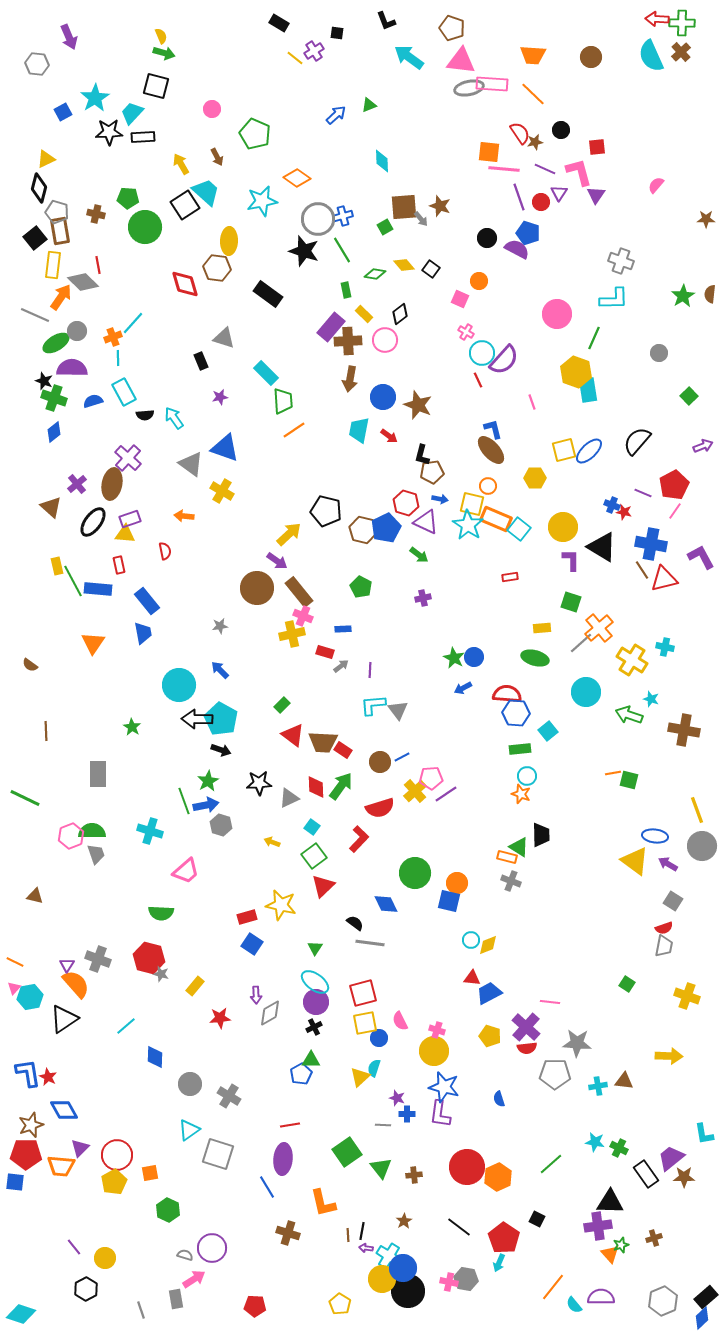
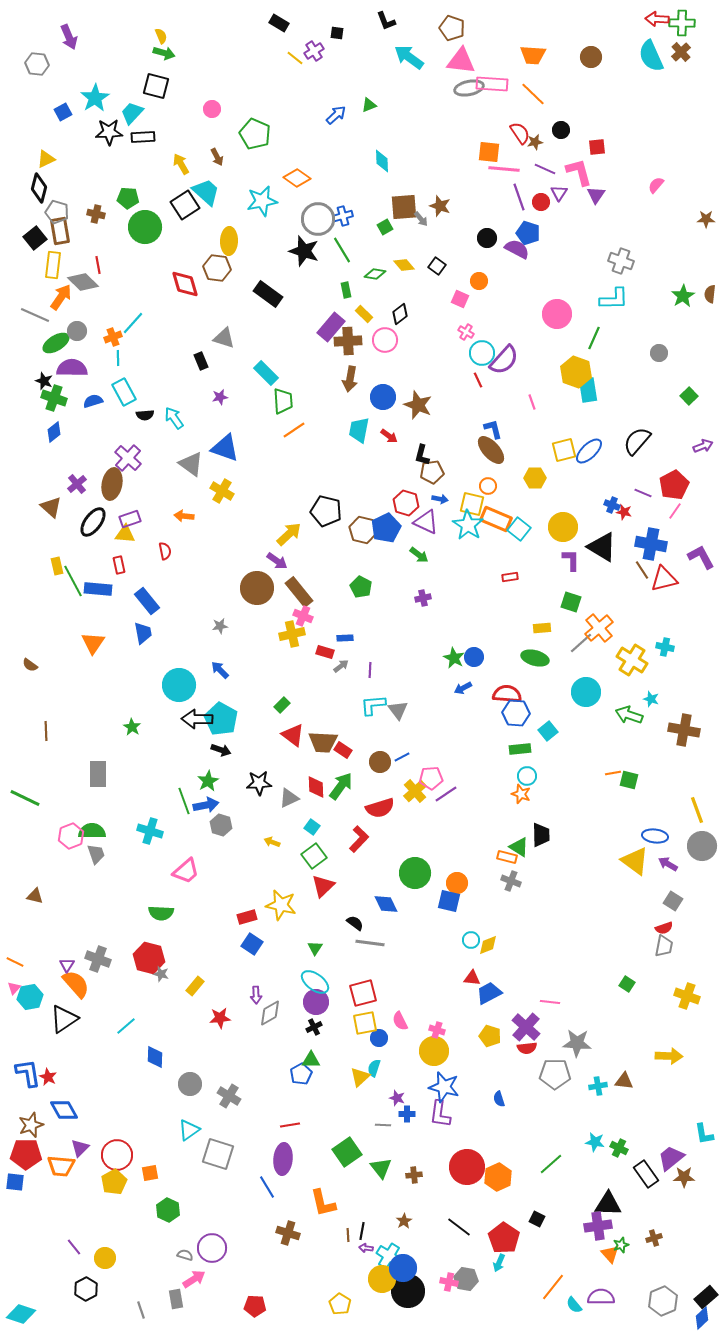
black square at (431, 269): moved 6 px right, 3 px up
blue rectangle at (343, 629): moved 2 px right, 9 px down
black triangle at (610, 1202): moved 2 px left, 2 px down
